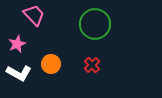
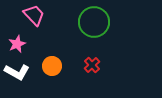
green circle: moved 1 px left, 2 px up
orange circle: moved 1 px right, 2 px down
white L-shape: moved 2 px left, 1 px up
